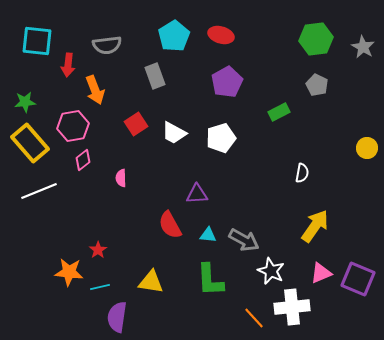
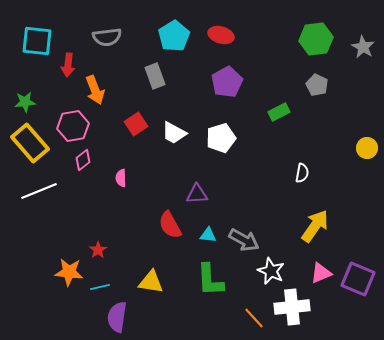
gray semicircle: moved 8 px up
